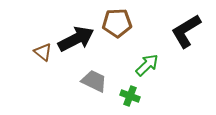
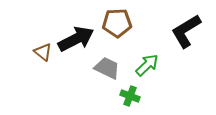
gray trapezoid: moved 13 px right, 13 px up
